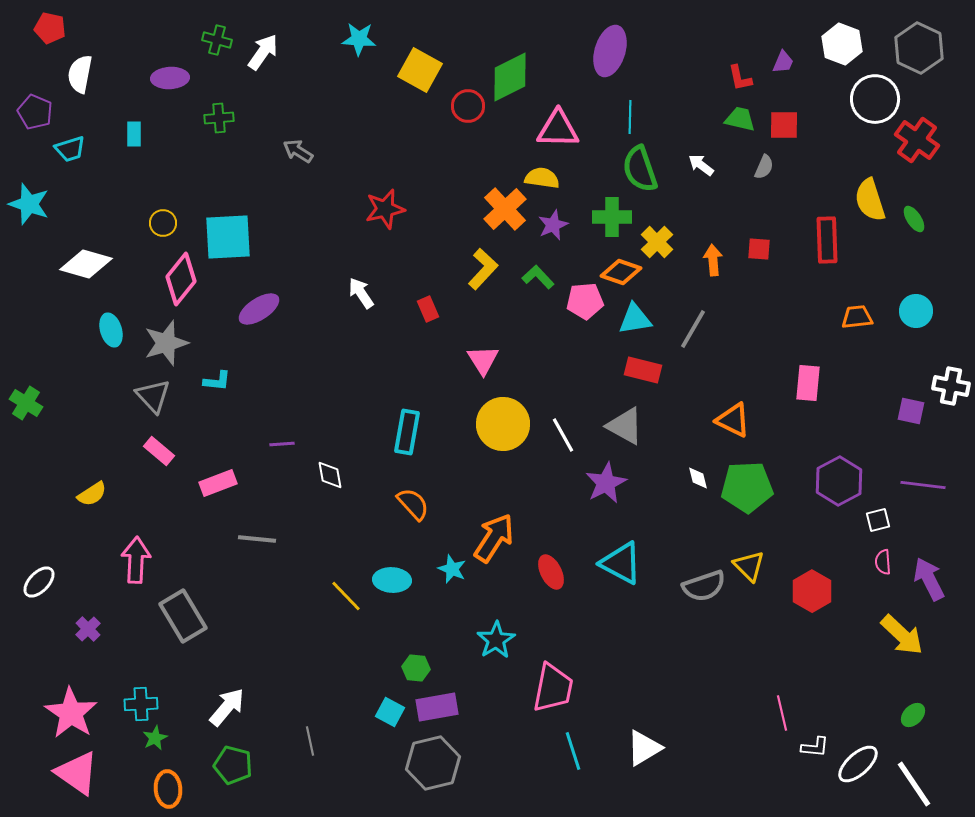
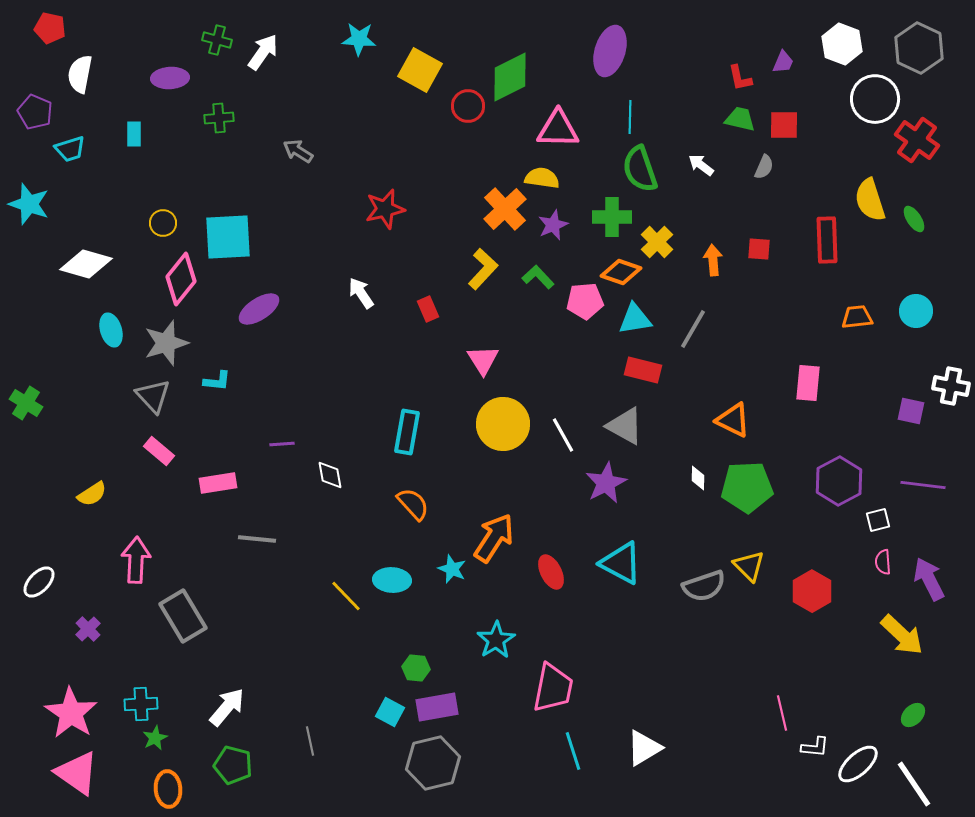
white diamond at (698, 478): rotated 15 degrees clockwise
pink rectangle at (218, 483): rotated 12 degrees clockwise
